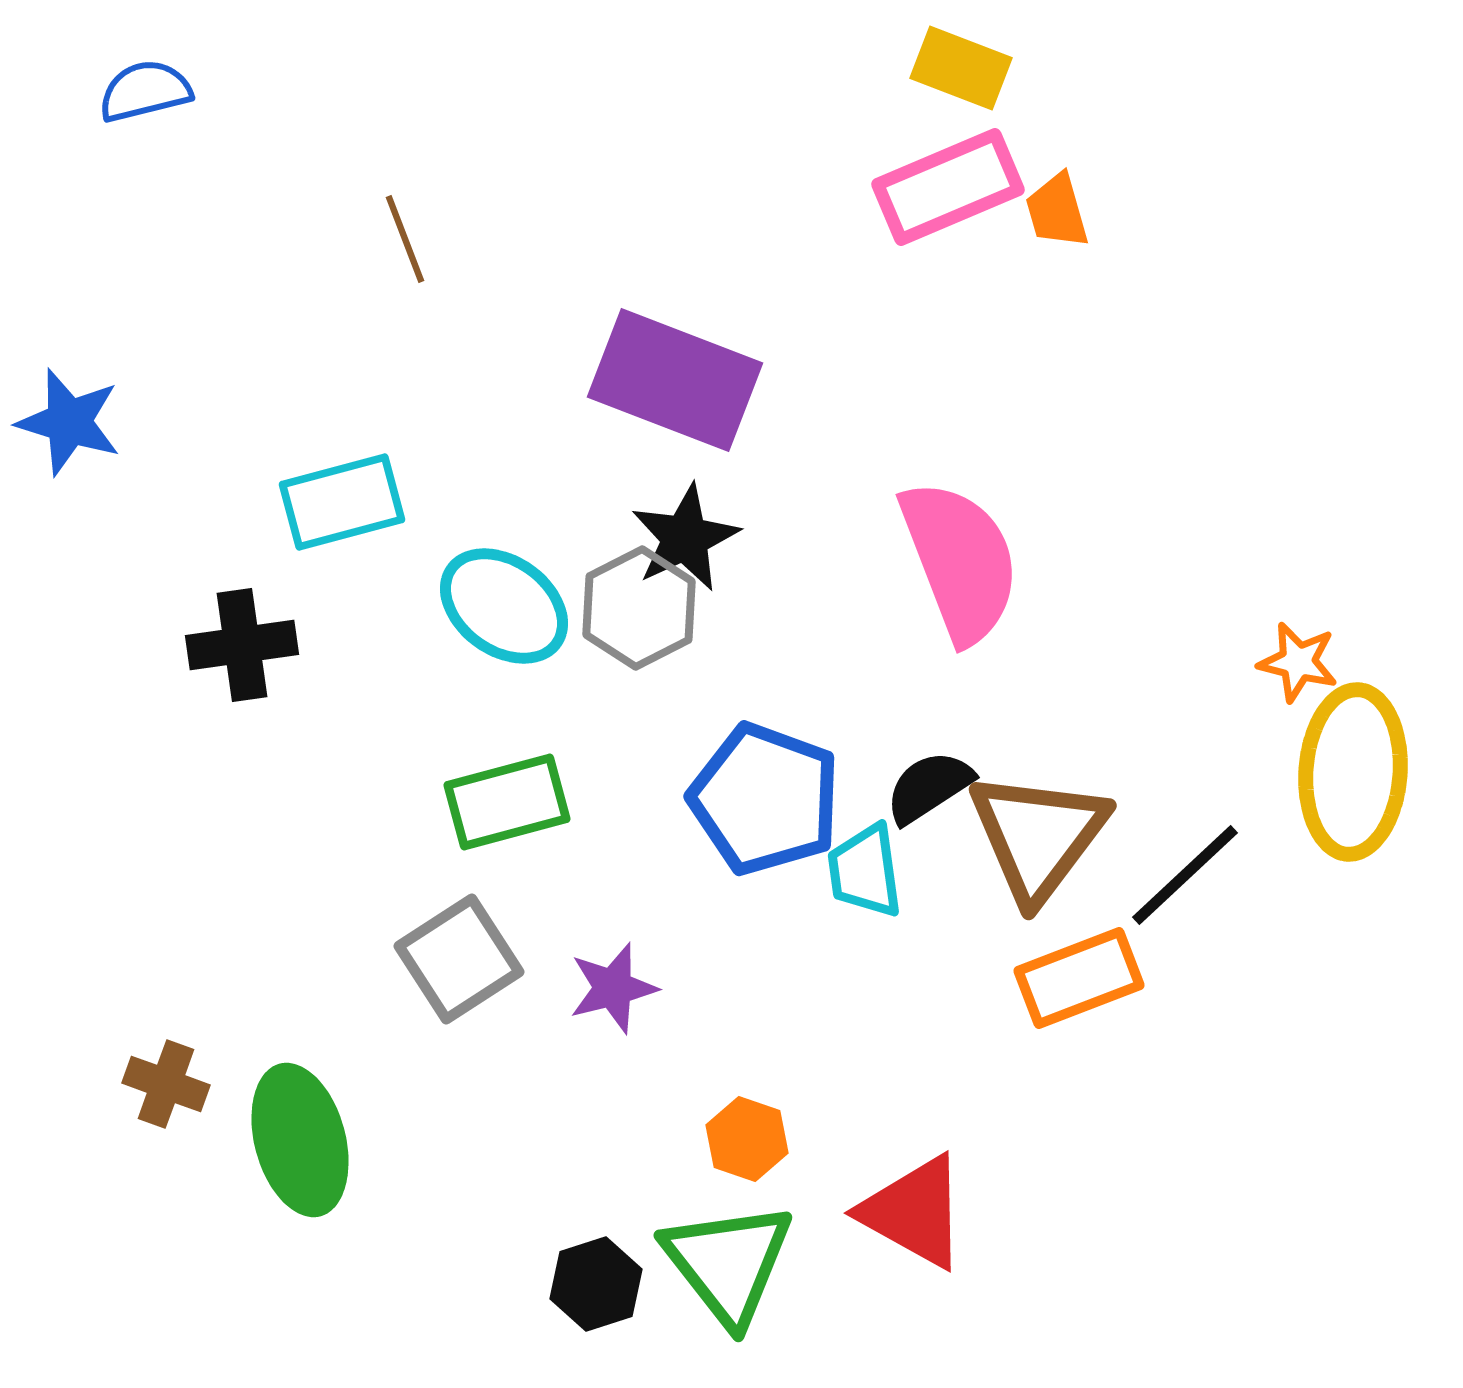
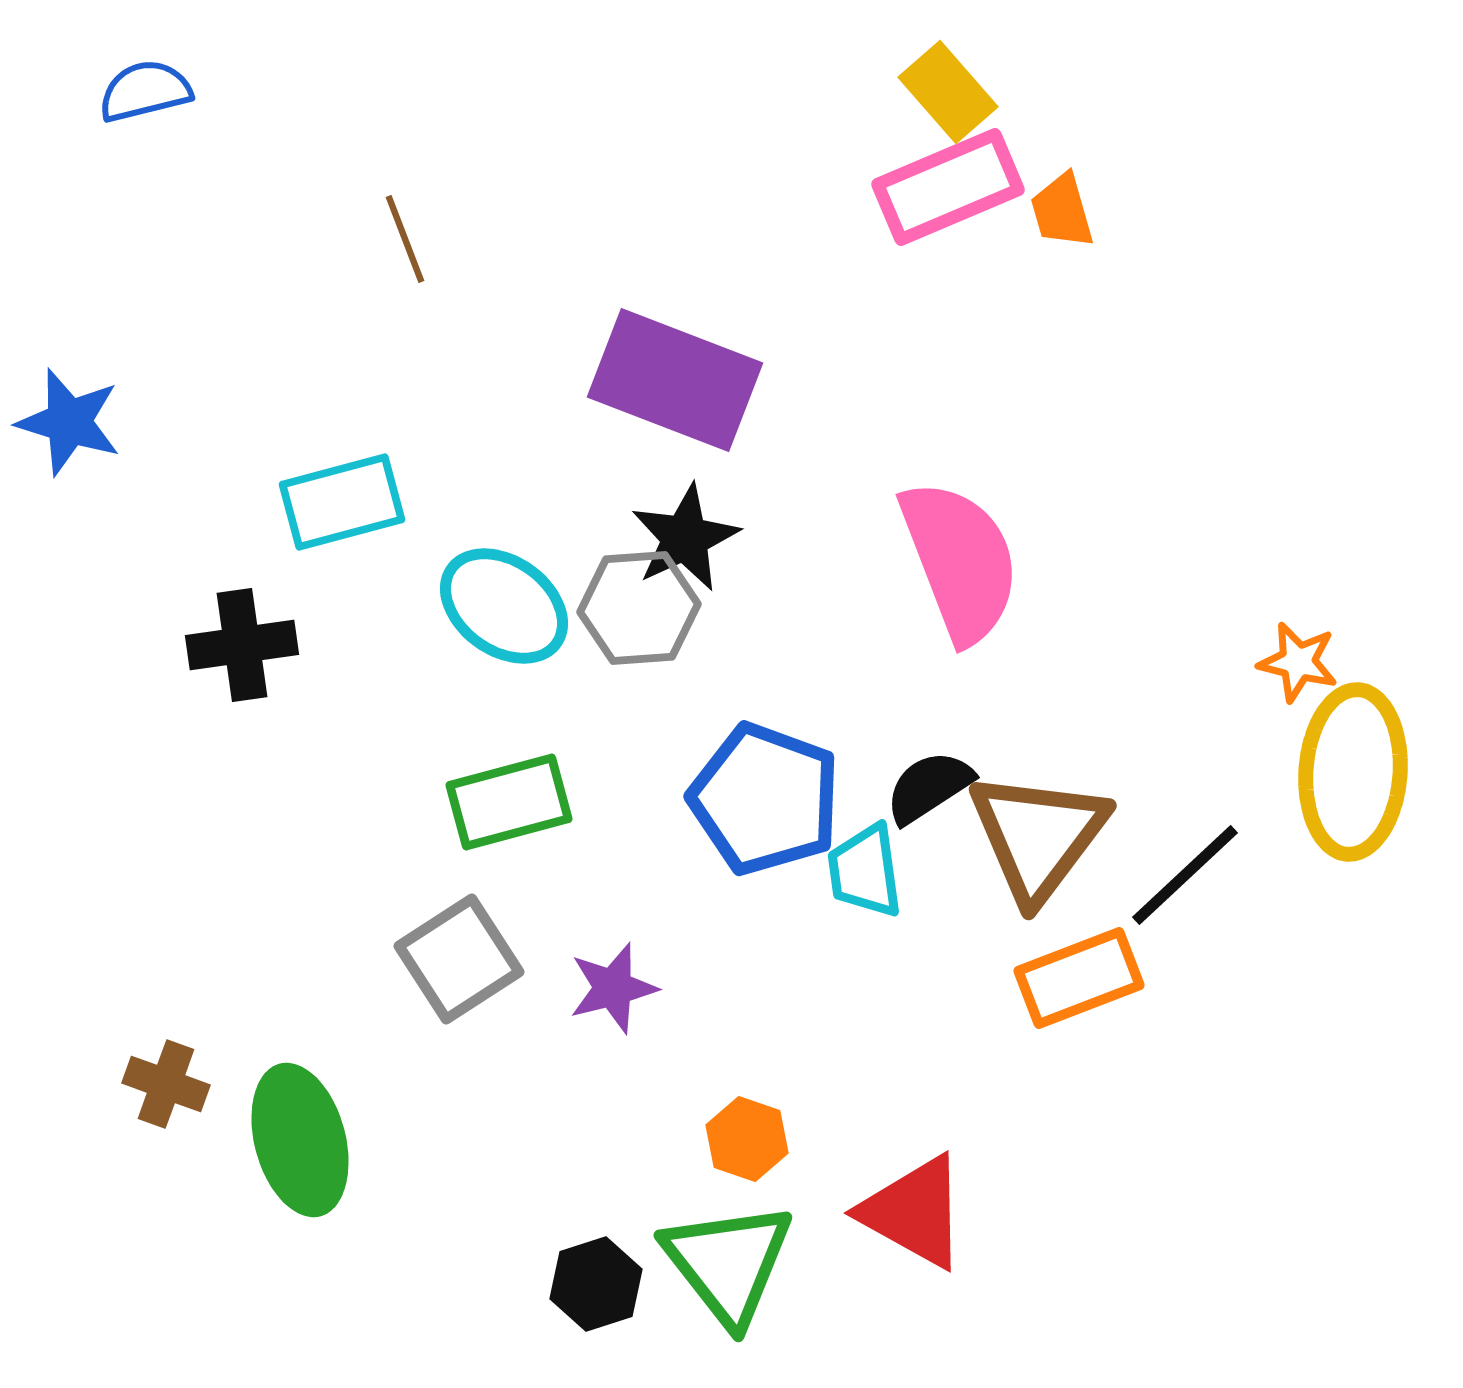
yellow rectangle: moved 13 px left, 24 px down; rotated 28 degrees clockwise
orange trapezoid: moved 5 px right
gray hexagon: rotated 23 degrees clockwise
green rectangle: moved 2 px right
